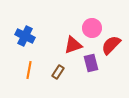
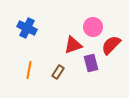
pink circle: moved 1 px right, 1 px up
blue cross: moved 2 px right, 8 px up
